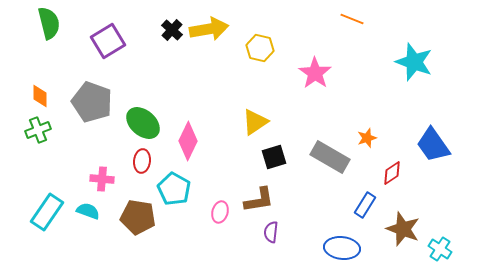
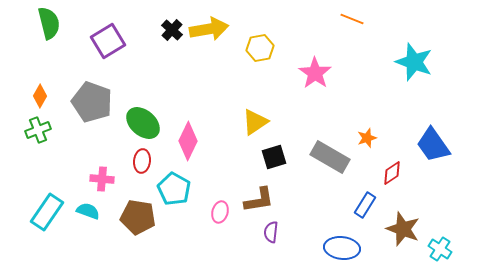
yellow hexagon: rotated 24 degrees counterclockwise
orange diamond: rotated 30 degrees clockwise
